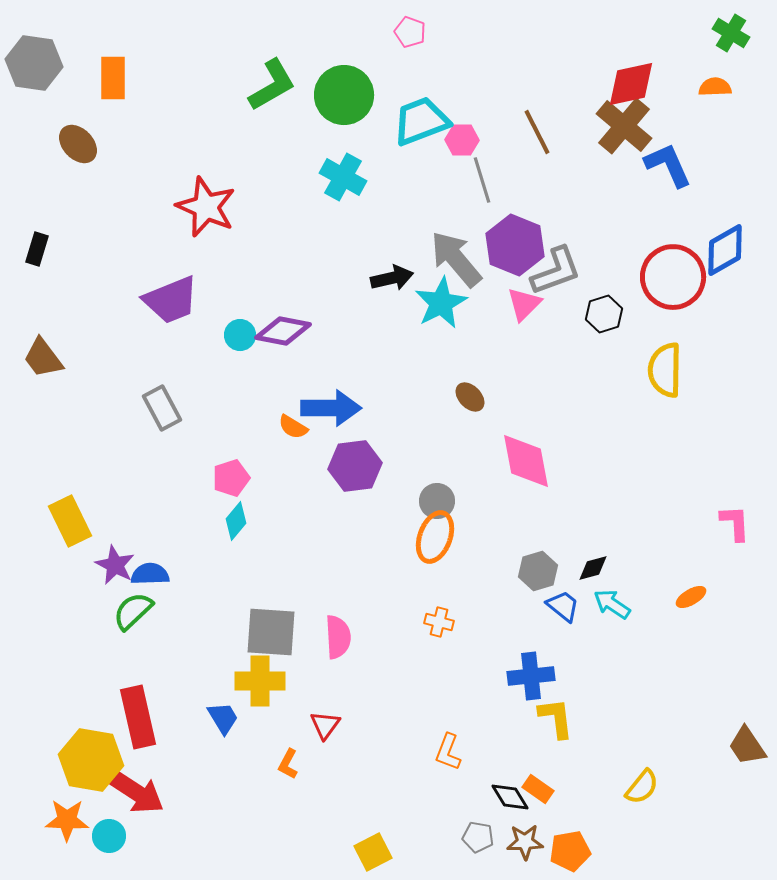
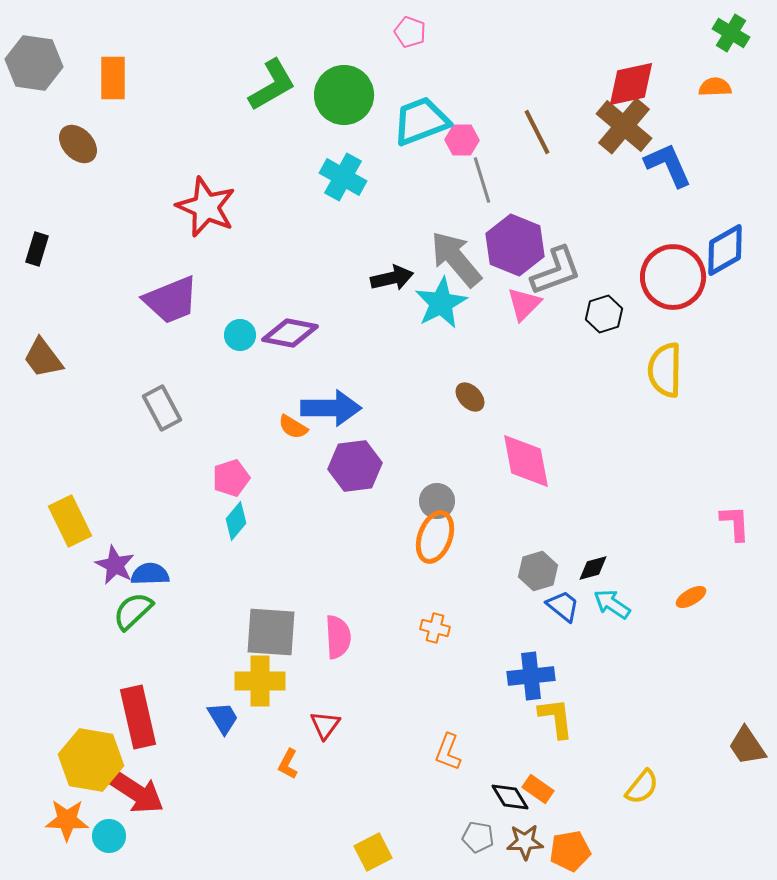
purple diamond at (283, 331): moved 7 px right, 2 px down
orange cross at (439, 622): moved 4 px left, 6 px down
